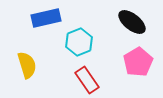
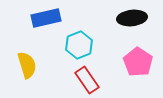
black ellipse: moved 4 px up; rotated 44 degrees counterclockwise
cyan hexagon: moved 3 px down
pink pentagon: rotated 8 degrees counterclockwise
